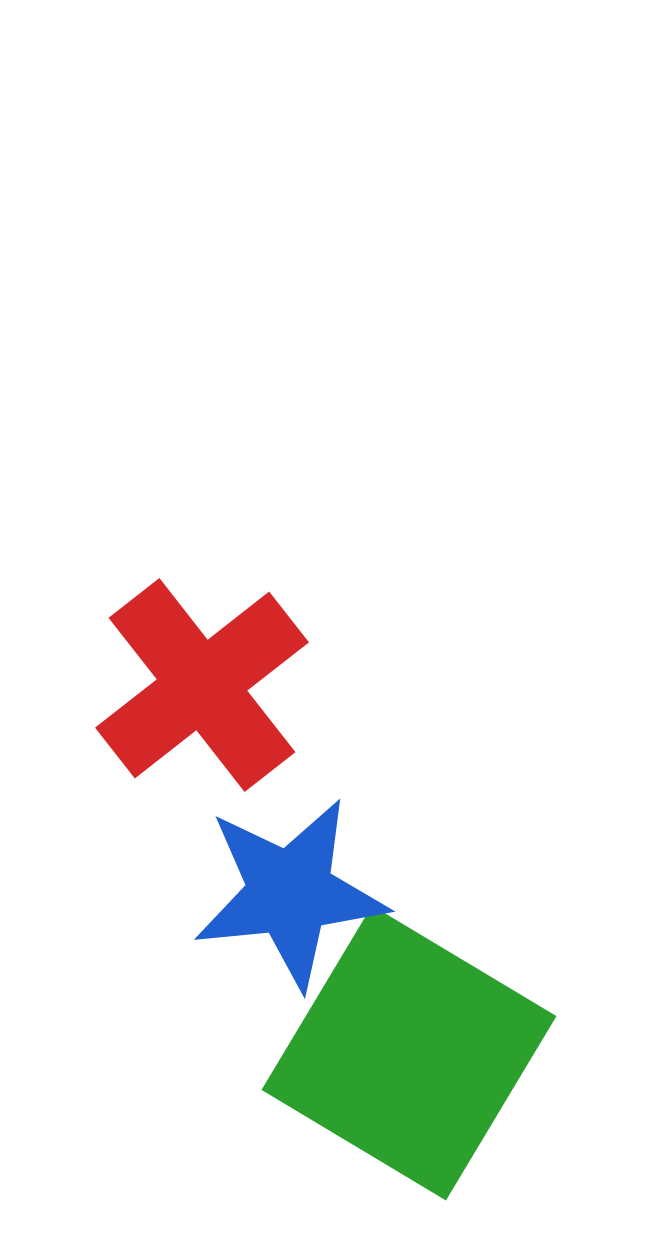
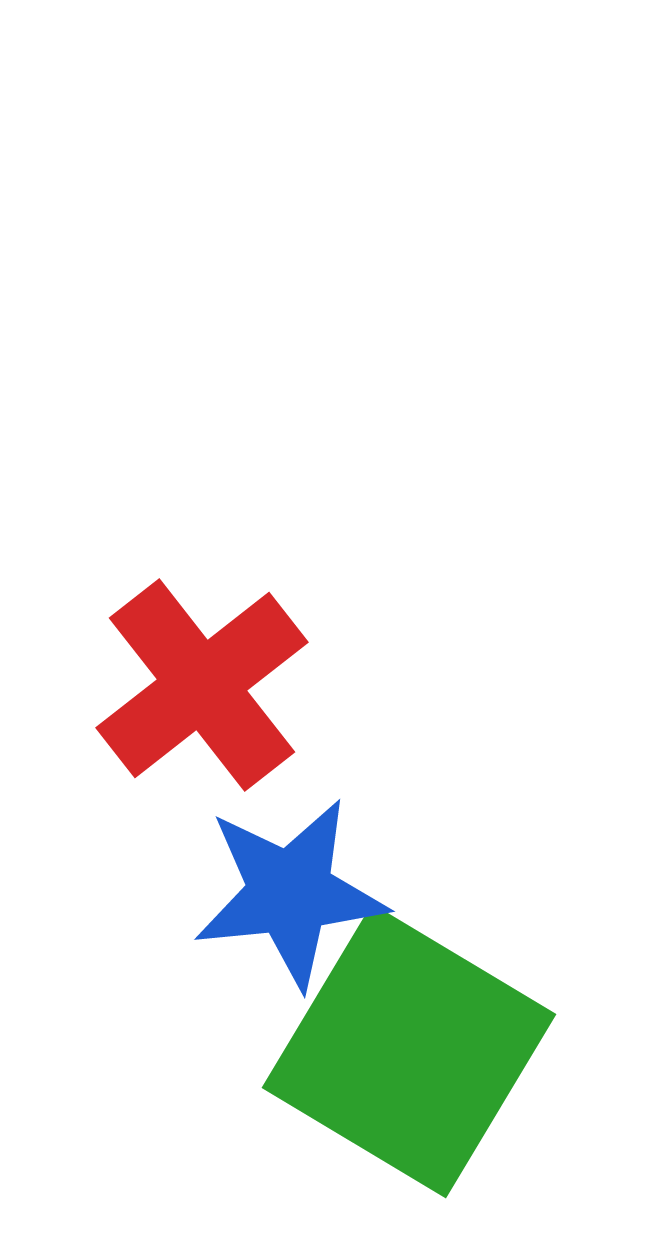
green square: moved 2 px up
